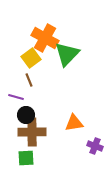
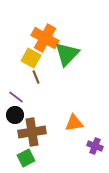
yellow square: rotated 24 degrees counterclockwise
brown line: moved 7 px right, 3 px up
purple line: rotated 21 degrees clockwise
black circle: moved 11 px left
brown cross: rotated 8 degrees counterclockwise
green square: rotated 24 degrees counterclockwise
